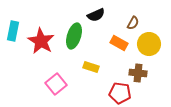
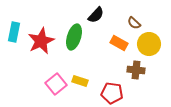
black semicircle: rotated 24 degrees counterclockwise
brown semicircle: moved 1 px right; rotated 104 degrees clockwise
cyan rectangle: moved 1 px right, 1 px down
green ellipse: moved 1 px down
red star: rotated 16 degrees clockwise
yellow rectangle: moved 11 px left, 14 px down
brown cross: moved 2 px left, 3 px up
red pentagon: moved 8 px left
